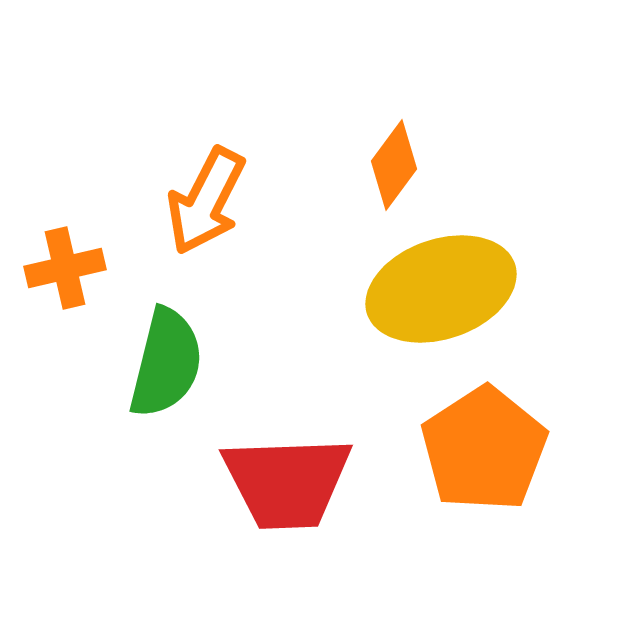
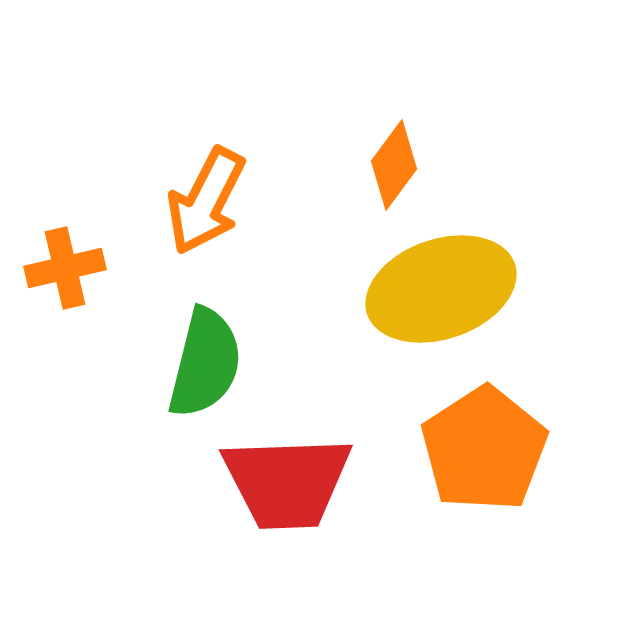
green semicircle: moved 39 px right
